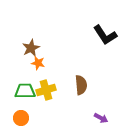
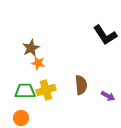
purple arrow: moved 7 px right, 22 px up
